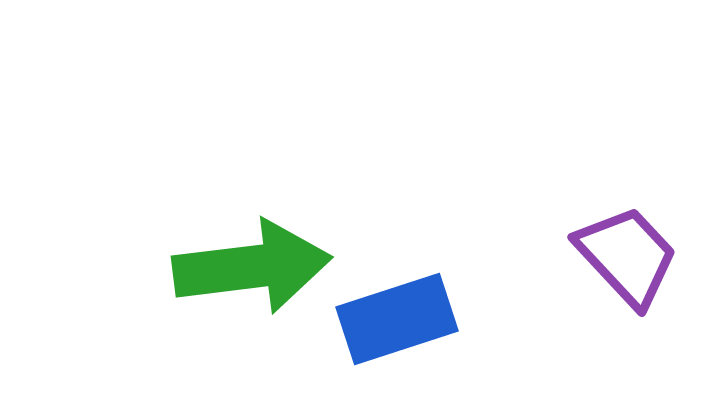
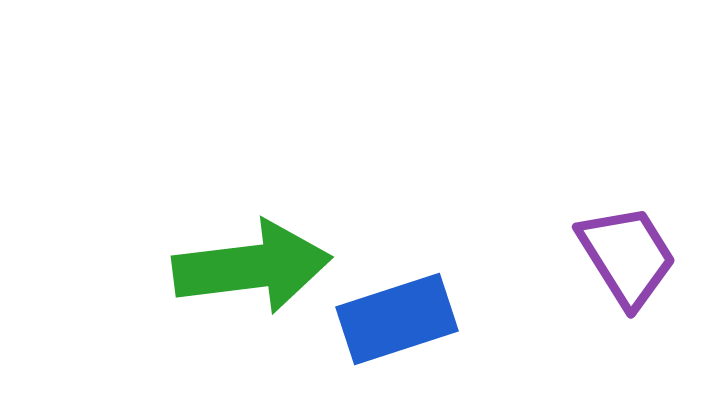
purple trapezoid: rotated 11 degrees clockwise
